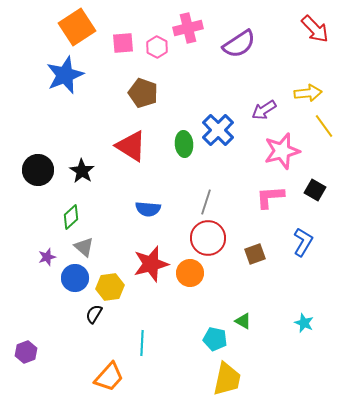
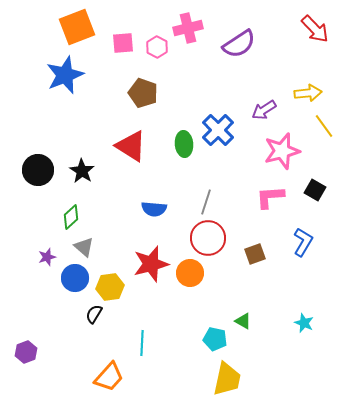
orange square: rotated 12 degrees clockwise
blue semicircle: moved 6 px right
